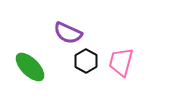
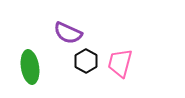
pink trapezoid: moved 1 px left, 1 px down
green ellipse: rotated 36 degrees clockwise
